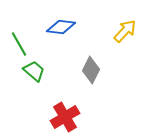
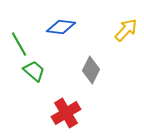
yellow arrow: moved 1 px right, 1 px up
red cross: moved 1 px right, 4 px up
